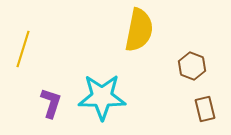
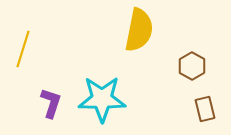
brown hexagon: rotated 8 degrees clockwise
cyan star: moved 2 px down
